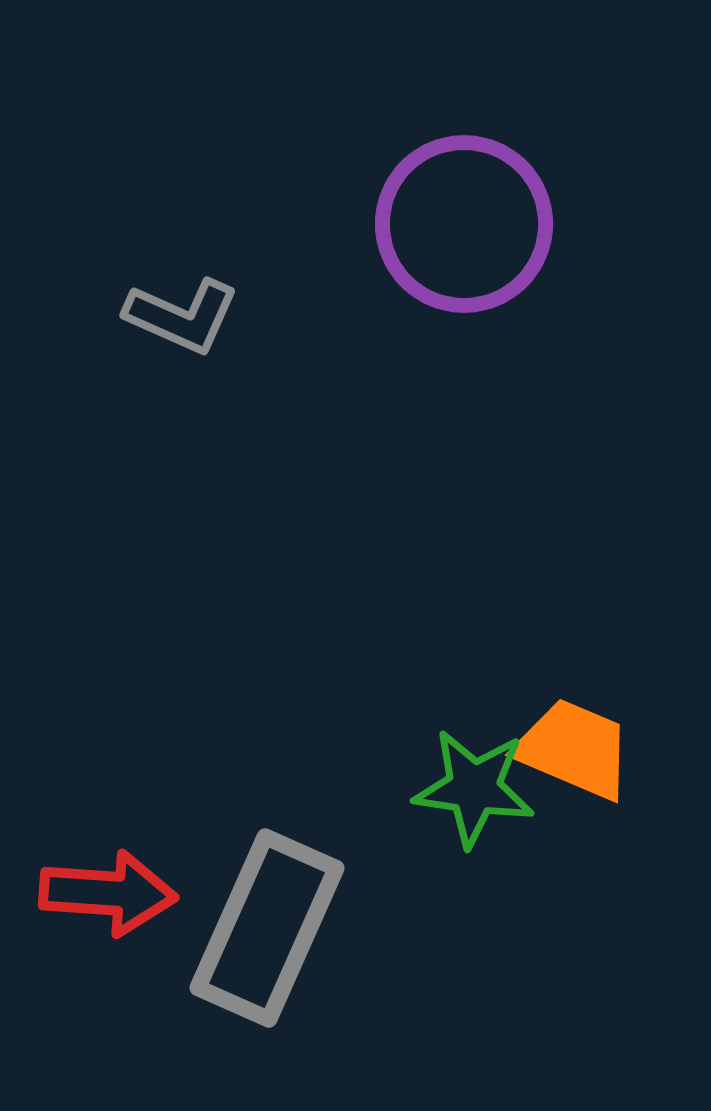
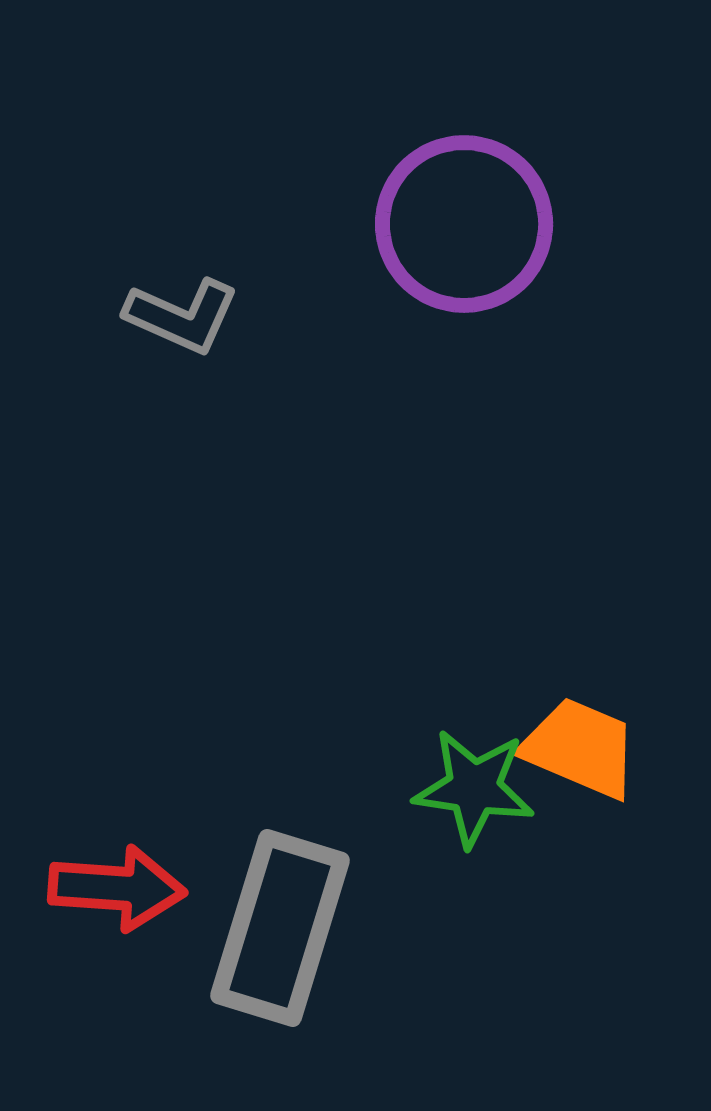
orange trapezoid: moved 6 px right, 1 px up
red arrow: moved 9 px right, 5 px up
gray rectangle: moved 13 px right; rotated 7 degrees counterclockwise
